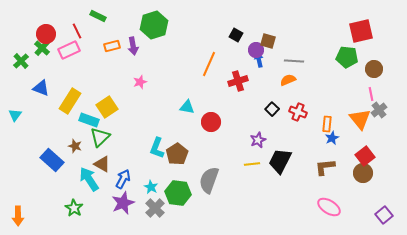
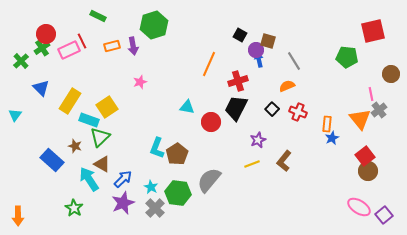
red line at (77, 31): moved 5 px right, 10 px down
red square at (361, 31): moved 12 px right
black square at (236, 35): moved 4 px right
green cross at (42, 48): rotated 14 degrees clockwise
gray line at (294, 61): rotated 54 degrees clockwise
brown circle at (374, 69): moved 17 px right, 5 px down
orange semicircle at (288, 80): moved 1 px left, 6 px down
blue triangle at (41, 88): rotated 24 degrees clockwise
black trapezoid at (280, 161): moved 44 px left, 53 px up
yellow line at (252, 164): rotated 14 degrees counterclockwise
brown L-shape at (325, 167): moved 41 px left, 6 px up; rotated 45 degrees counterclockwise
brown circle at (363, 173): moved 5 px right, 2 px up
blue arrow at (123, 179): rotated 18 degrees clockwise
gray semicircle at (209, 180): rotated 20 degrees clockwise
pink ellipse at (329, 207): moved 30 px right
